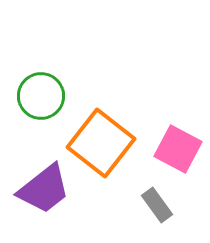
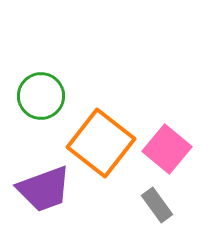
pink square: moved 11 px left; rotated 12 degrees clockwise
purple trapezoid: rotated 18 degrees clockwise
